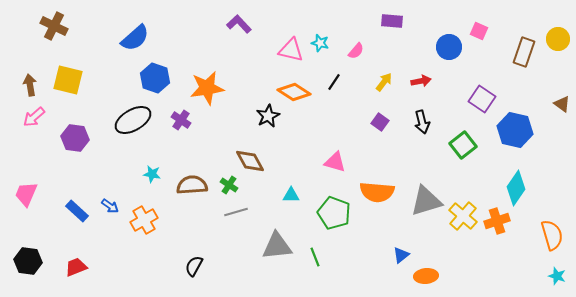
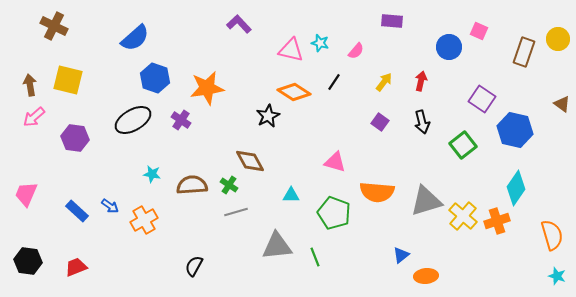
red arrow at (421, 81): rotated 66 degrees counterclockwise
